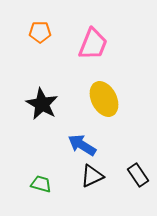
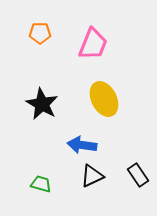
orange pentagon: moved 1 px down
blue arrow: rotated 24 degrees counterclockwise
